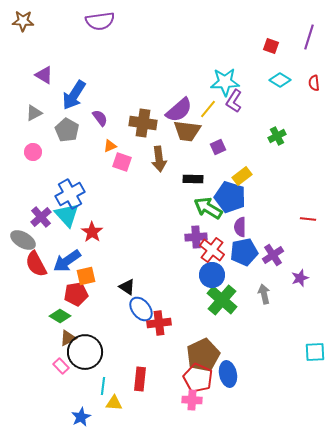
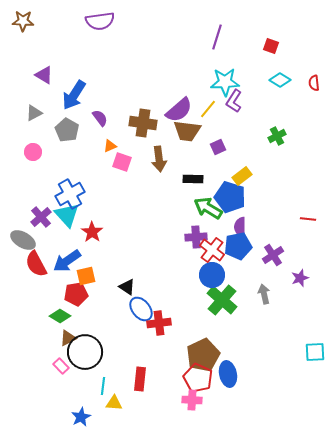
purple line at (309, 37): moved 92 px left
blue pentagon at (244, 252): moved 6 px left, 6 px up
